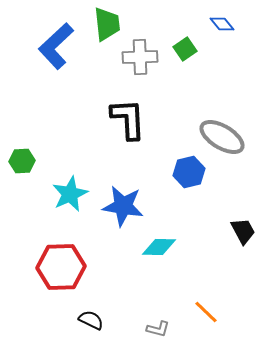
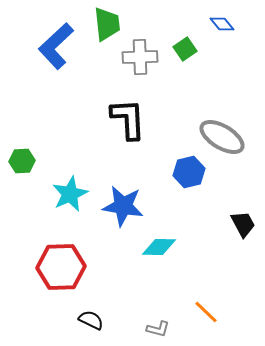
black trapezoid: moved 7 px up
